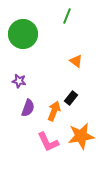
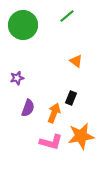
green line: rotated 28 degrees clockwise
green circle: moved 9 px up
purple star: moved 2 px left, 3 px up; rotated 24 degrees counterclockwise
black rectangle: rotated 16 degrees counterclockwise
orange arrow: moved 2 px down
pink L-shape: moved 3 px right; rotated 50 degrees counterclockwise
